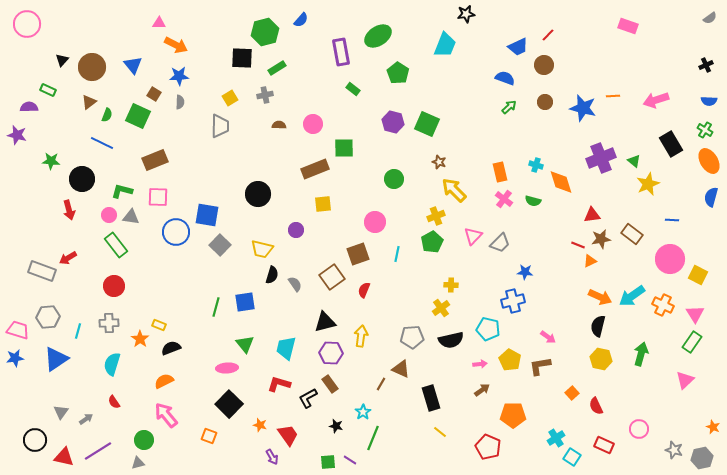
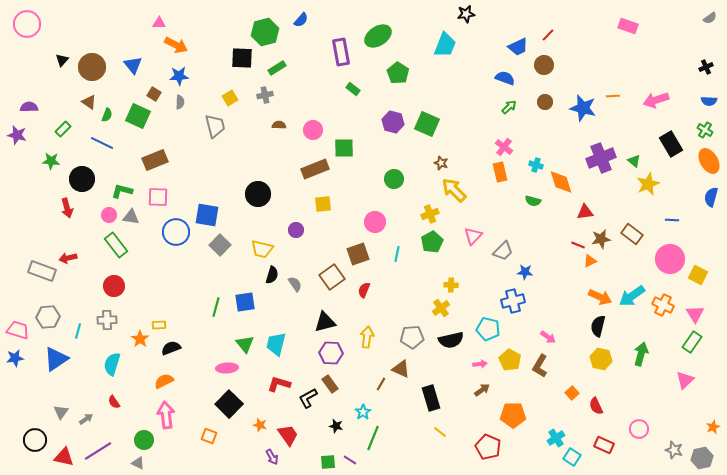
black cross at (706, 65): moved 2 px down
green rectangle at (48, 90): moved 15 px right, 39 px down; rotated 70 degrees counterclockwise
brown triangle at (89, 102): rotated 49 degrees counterclockwise
pink circle at (313, 124): moved 6 px down
gray trapezoid at (220, 126): moved 5 px left; rotated 15 degrees counterclockwise
brown star at (439, 162): moved 2 px right, 1 px down
pink cross at (504, 199): moved 52 px up
red arrow at (69, 210): moved 2 px left, 2 px up
red triangle at (592, 215): moved 7 px left, 3 px up
yellow cross at (436, 216): moved 6 px left, 2 px up
gray trapezoid at (500, 243): moved 3 px right, 8 px down
red arrow at (68, 258): rotated 18 degrees clockwise
gray cross at (109, 323): moved 2 px left, 3 px up
yellow rectangle at (159, 325): rotated 24 degrees counterclockwise
yellow arrow at (361, 336): moved 6 px right, 1 px down
cyan trapezoid at (286, 348): moved 10 px left, 4 px up
brown L-shape at (540, 366): rotated 50 degrees counterclockwise
pink arrow at (166, 415): rotated 32 degrees clockwise
orange star at (713, 427): rotated 24 degrees clockwise
gray triangle at (138, 463): rotated 40 degrees clockwise
